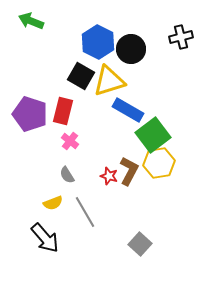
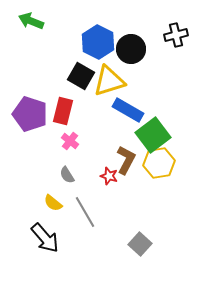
black cross: moved 5 px left, 2 px up
brown L-shape: moved 3 px left, 11 px up
yellow semicircle: rotated 60 degrees clockwise
